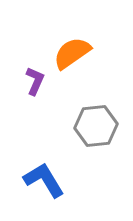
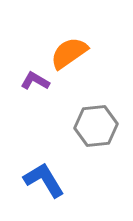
orange semicircle: moved 3 px left
purple L-shape: rotated 84 degrees counterclockwise
